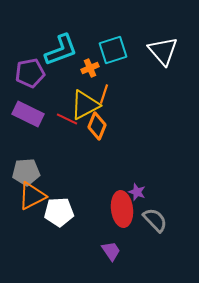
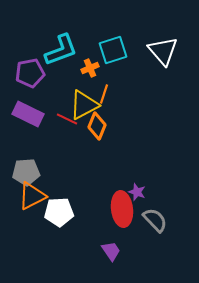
yellow triangle: moved 1 px left
